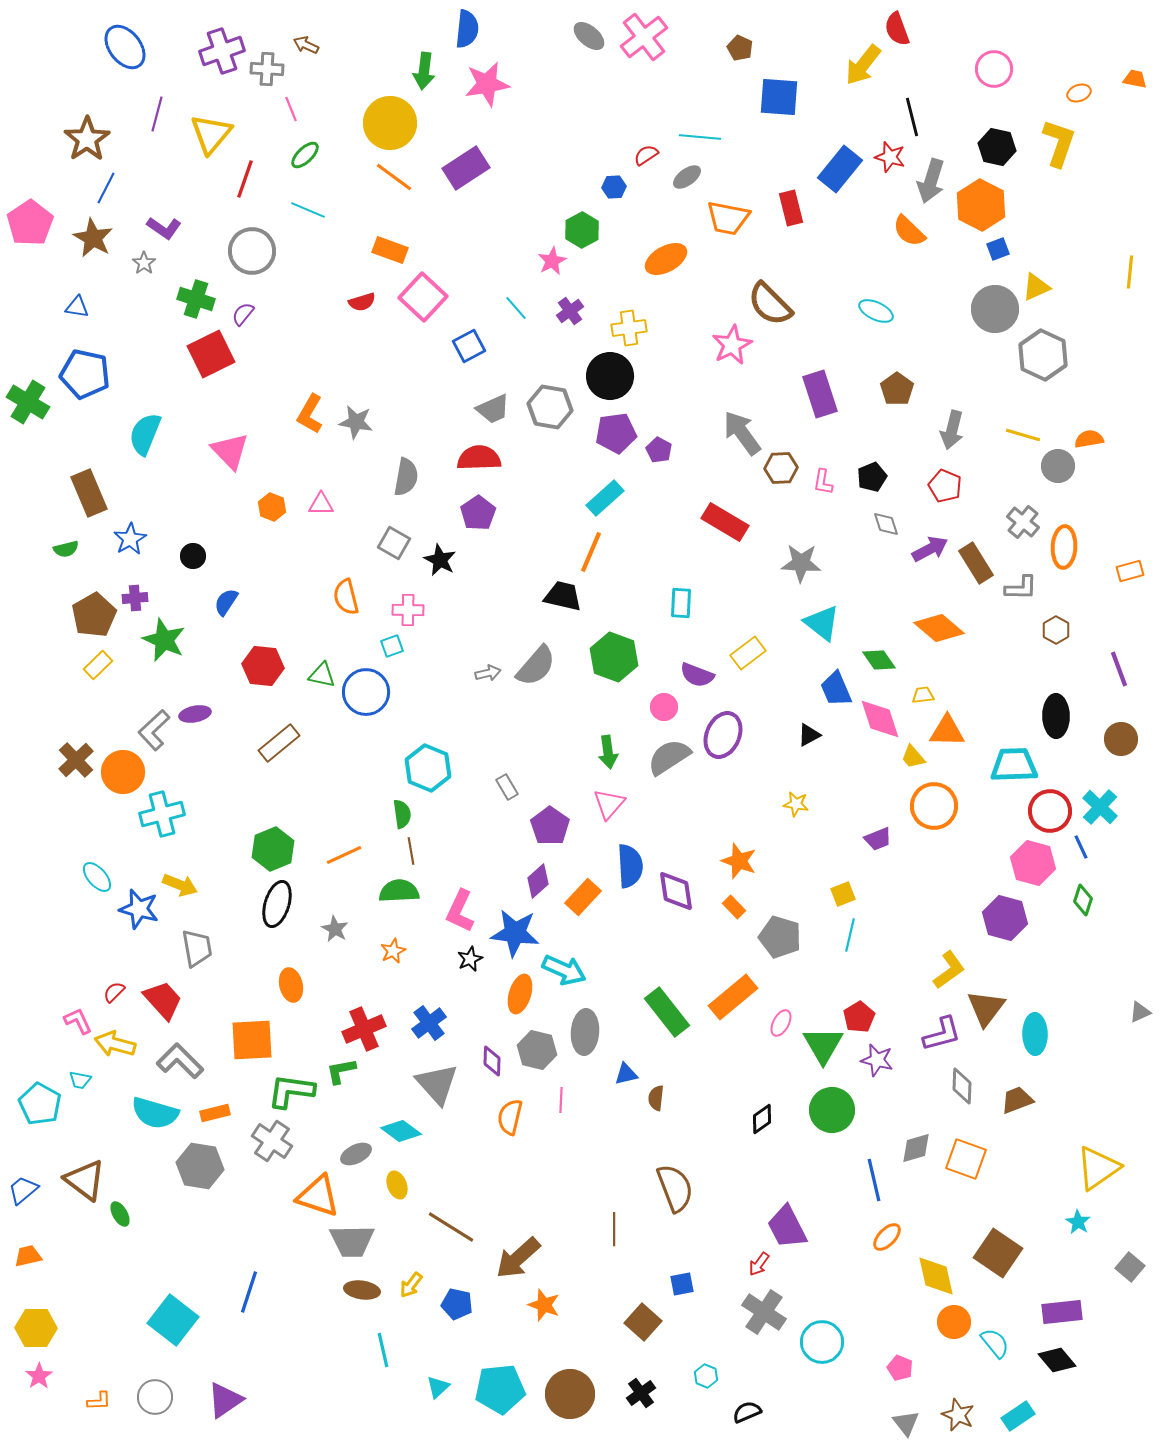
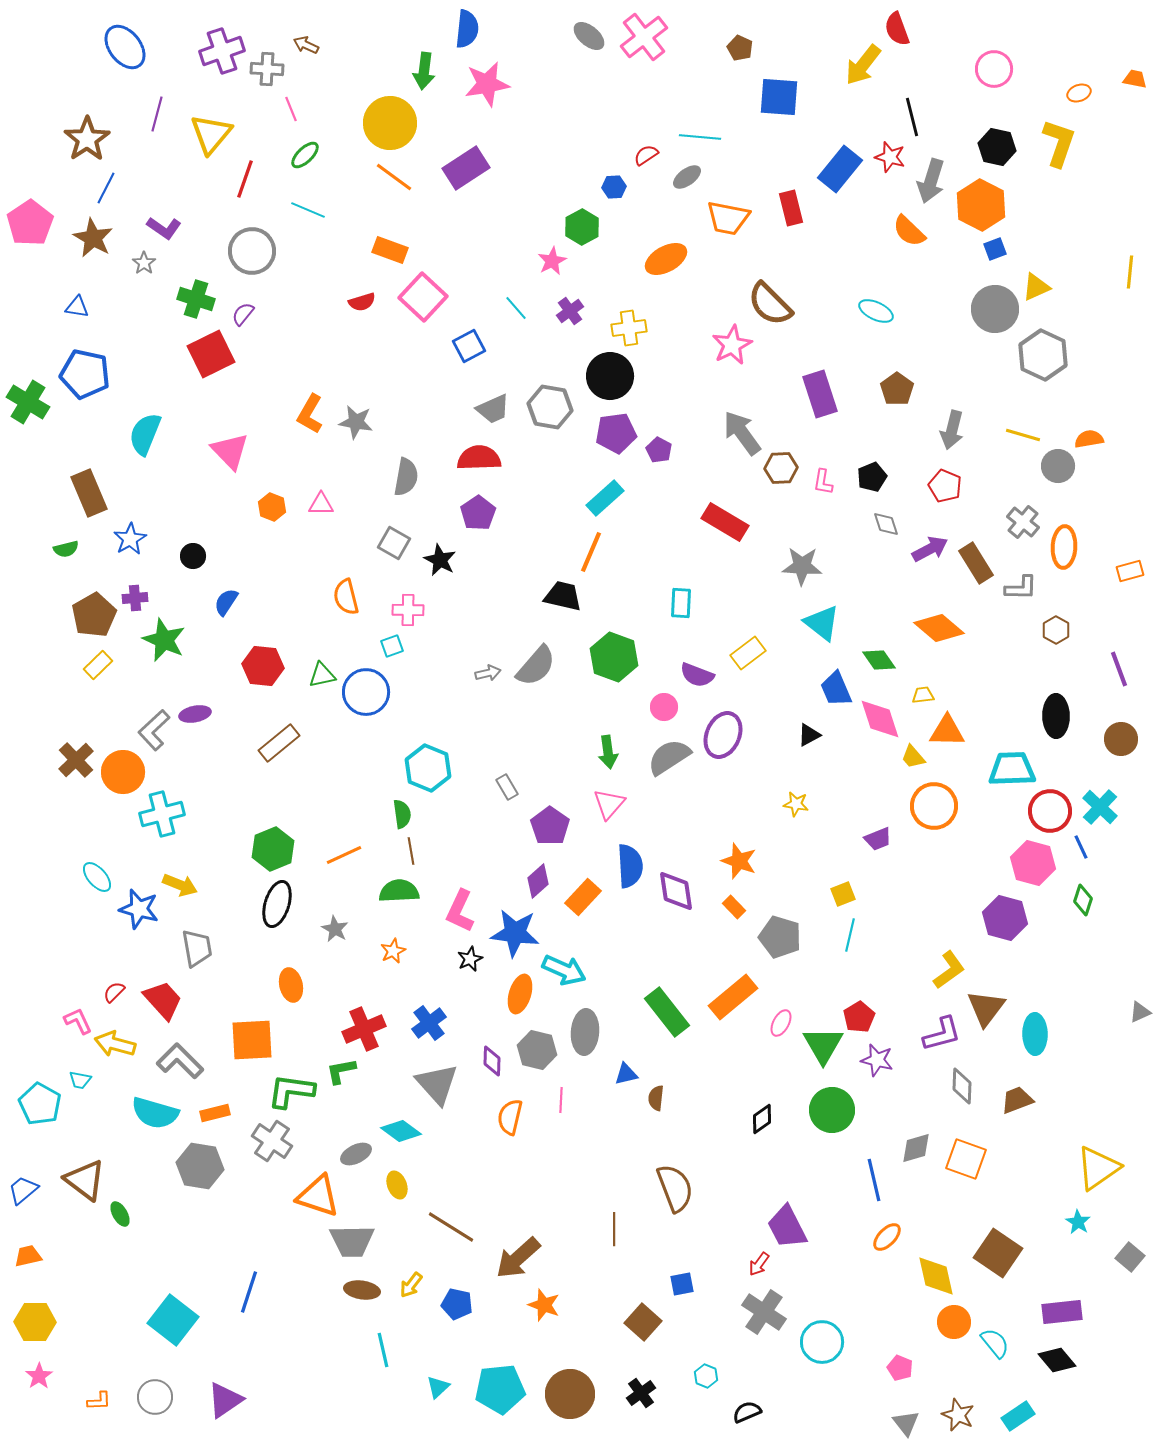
green hexagon at (582, 230): moved 3 px up
blue square at (998, 249): moved 3 px left
gray star at (801, 563): moved 1 px right, 3 px down
green triangle at (322, 675): rotated 24 degrees counterclockwise
cyan trapezoid at (1014, 765): moved 2 px left, 4 px down
gray square at (1130, 1267): moved 10 px up
yellow hexagon at (36, 1328): moved 1 px left, 6 px up
